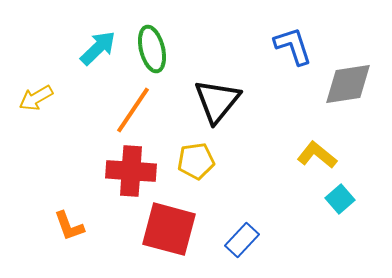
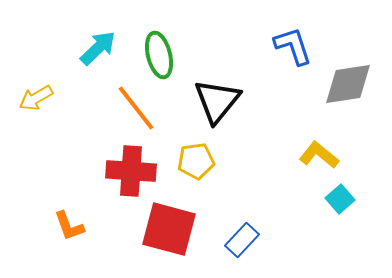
green ellipse: moved 7 px right, 6 px down
orange line: moved 3 px right, 2 px up; rotated 72 degrees counterclockwise
yellow L-shape: moved 2 px right
